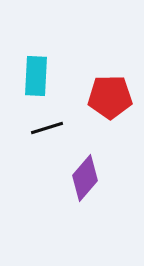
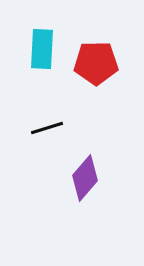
cyan rectangle: moved 6 px right, 27 px up
red pentagon: moved 14 px left, 34 px up
